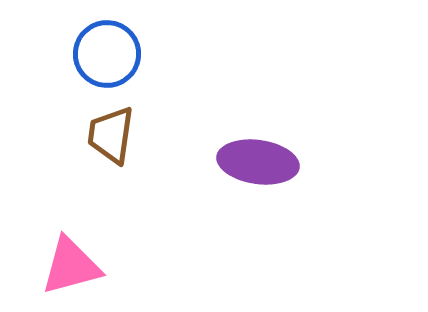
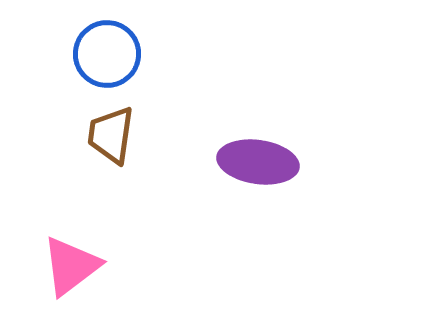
pink triangle: rotated 22 degrees counterclockwise
